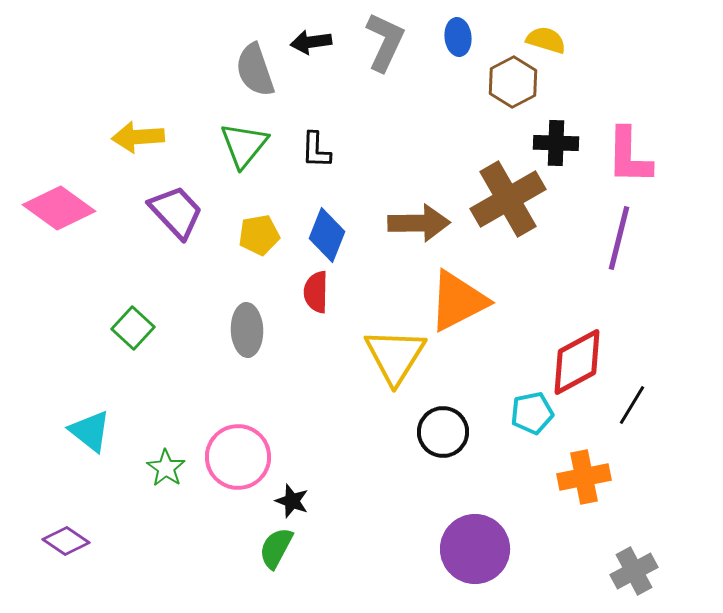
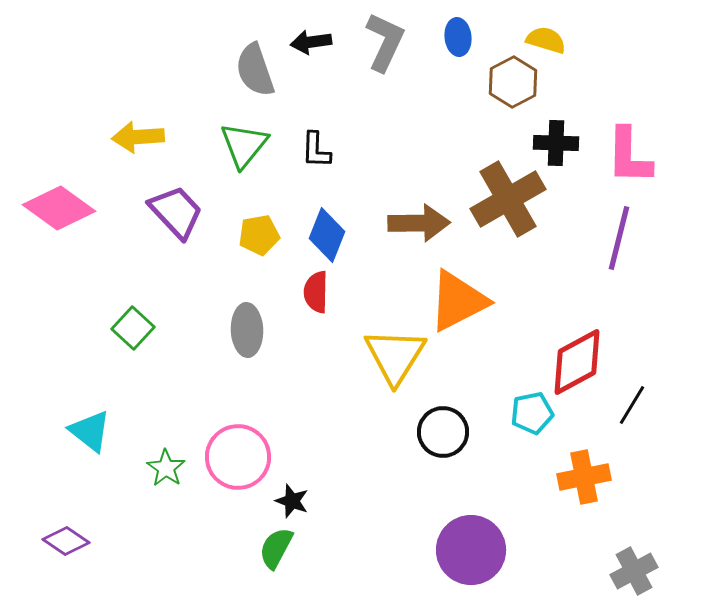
purple circle: moved 4 px left, 1 px down
